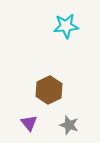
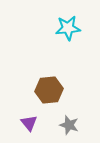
cyan star: moved 2 px right, 2 px down
brown hexagon: rotated 20 degrees clockwise
